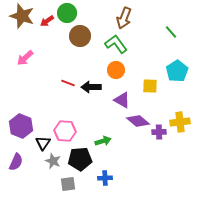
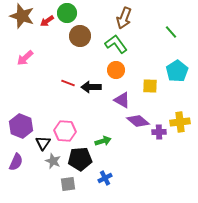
blue cross: rotated 24 degrees counterclockwise
